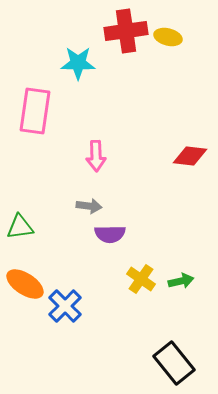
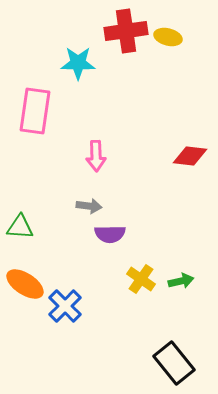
green triangle: rotated 12 degrees clockwise
